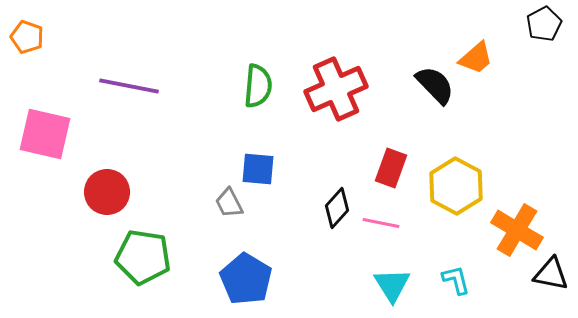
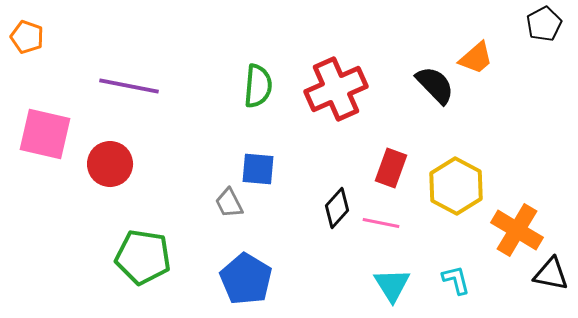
red circle: moved 3 px right, 28 px up
